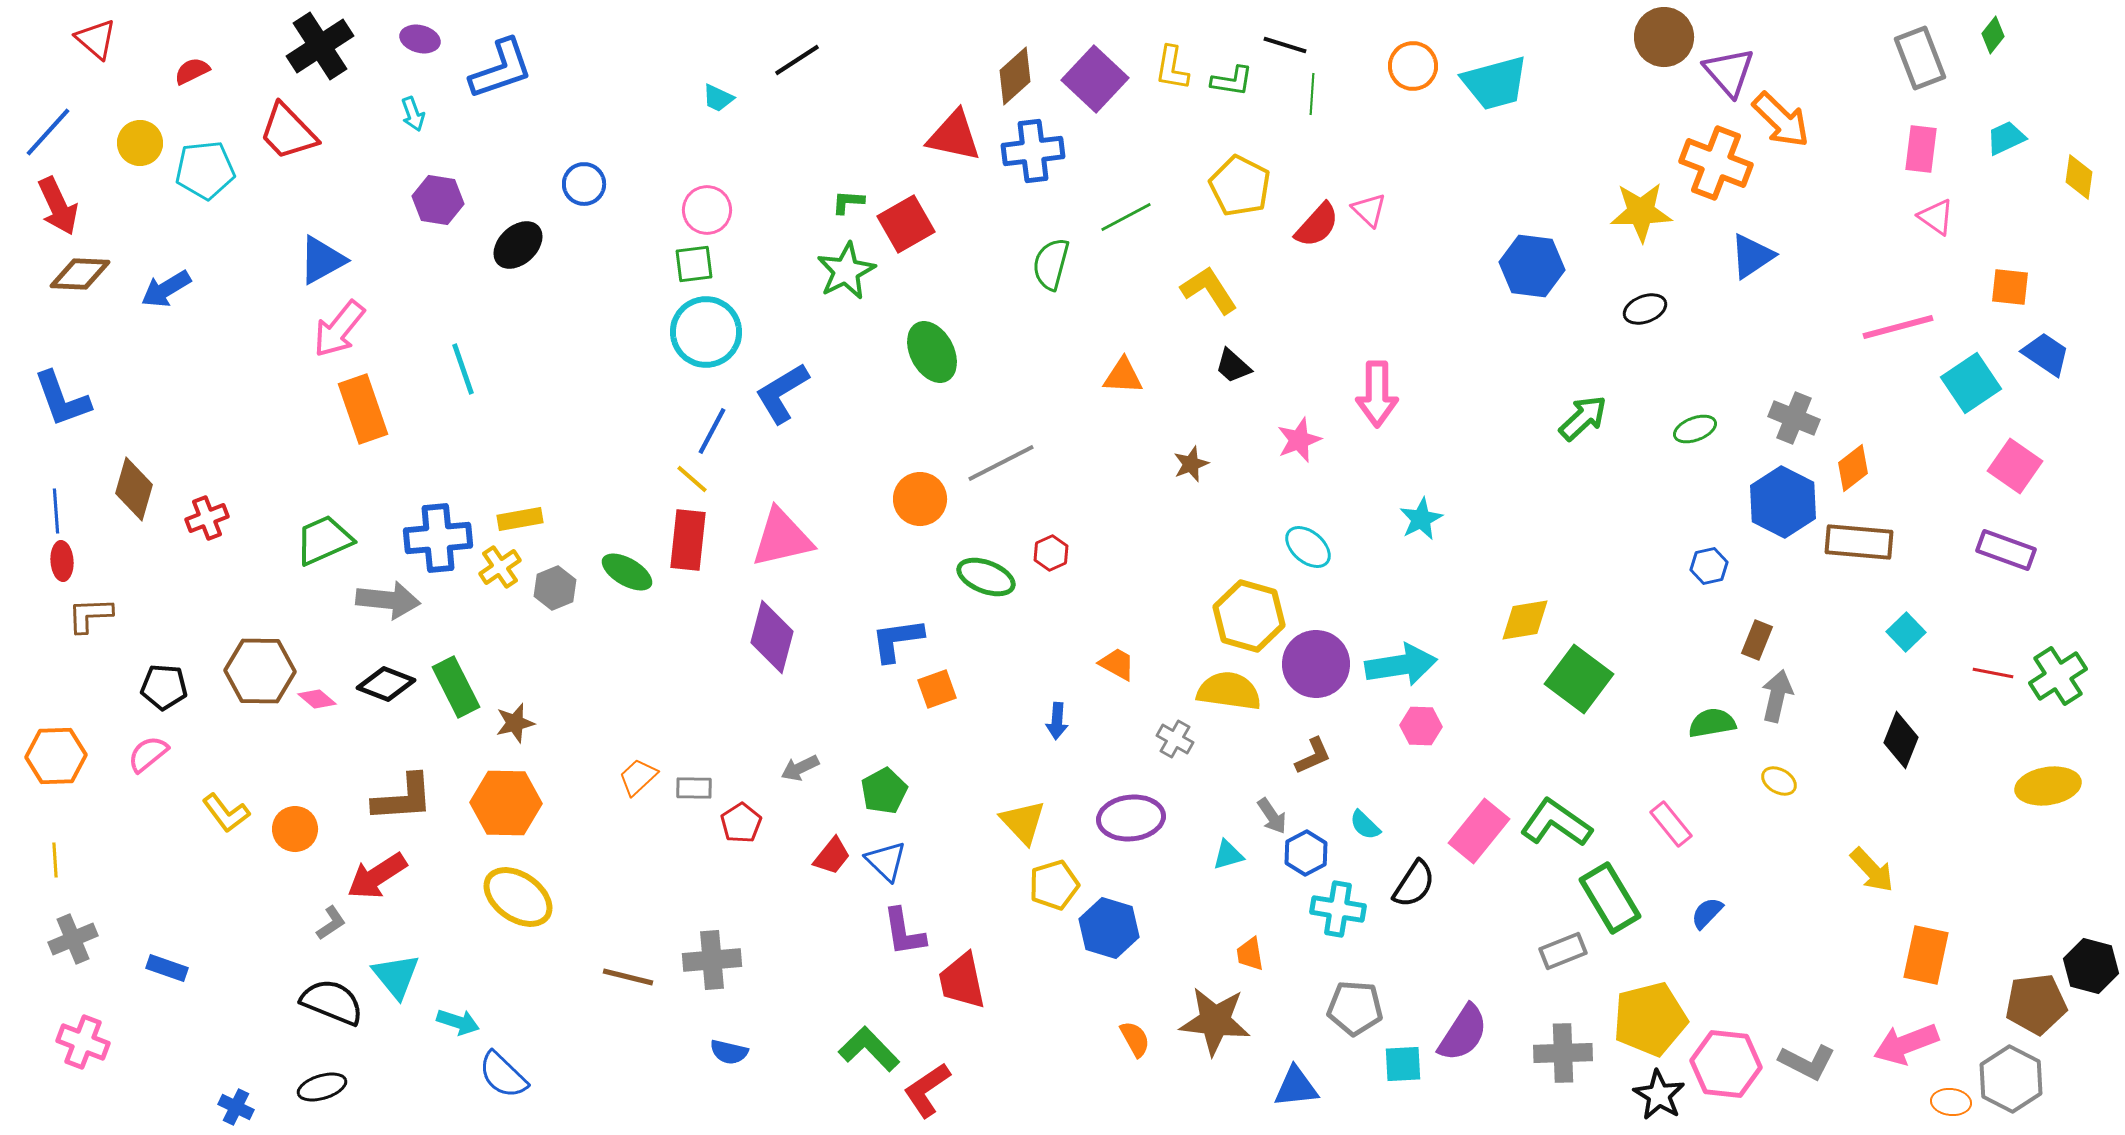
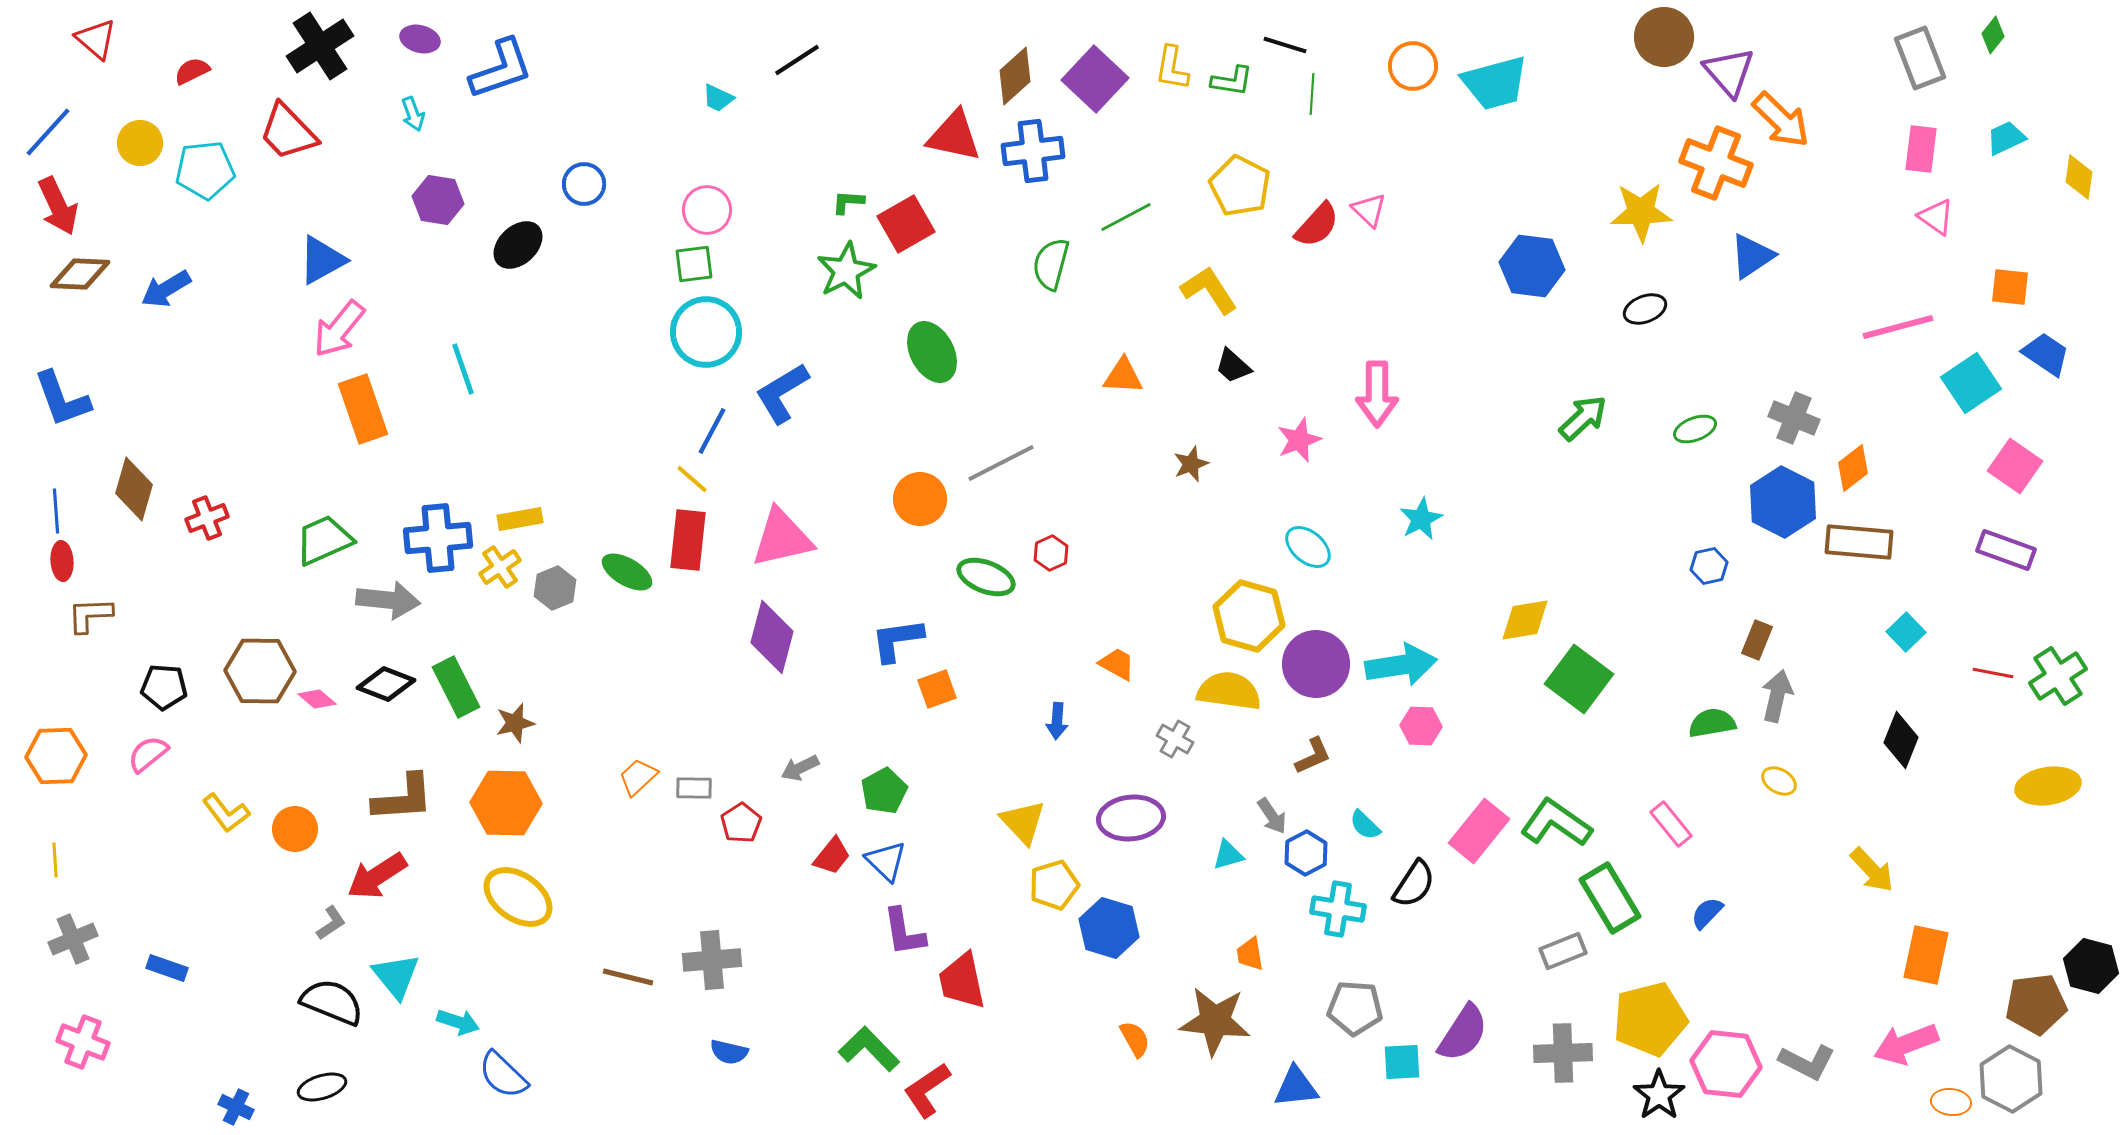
cyan square at (1403, 1064): moved 1 px left, 2 px up
black star at (1659, 1095): rotated 6 degrees clockwise
